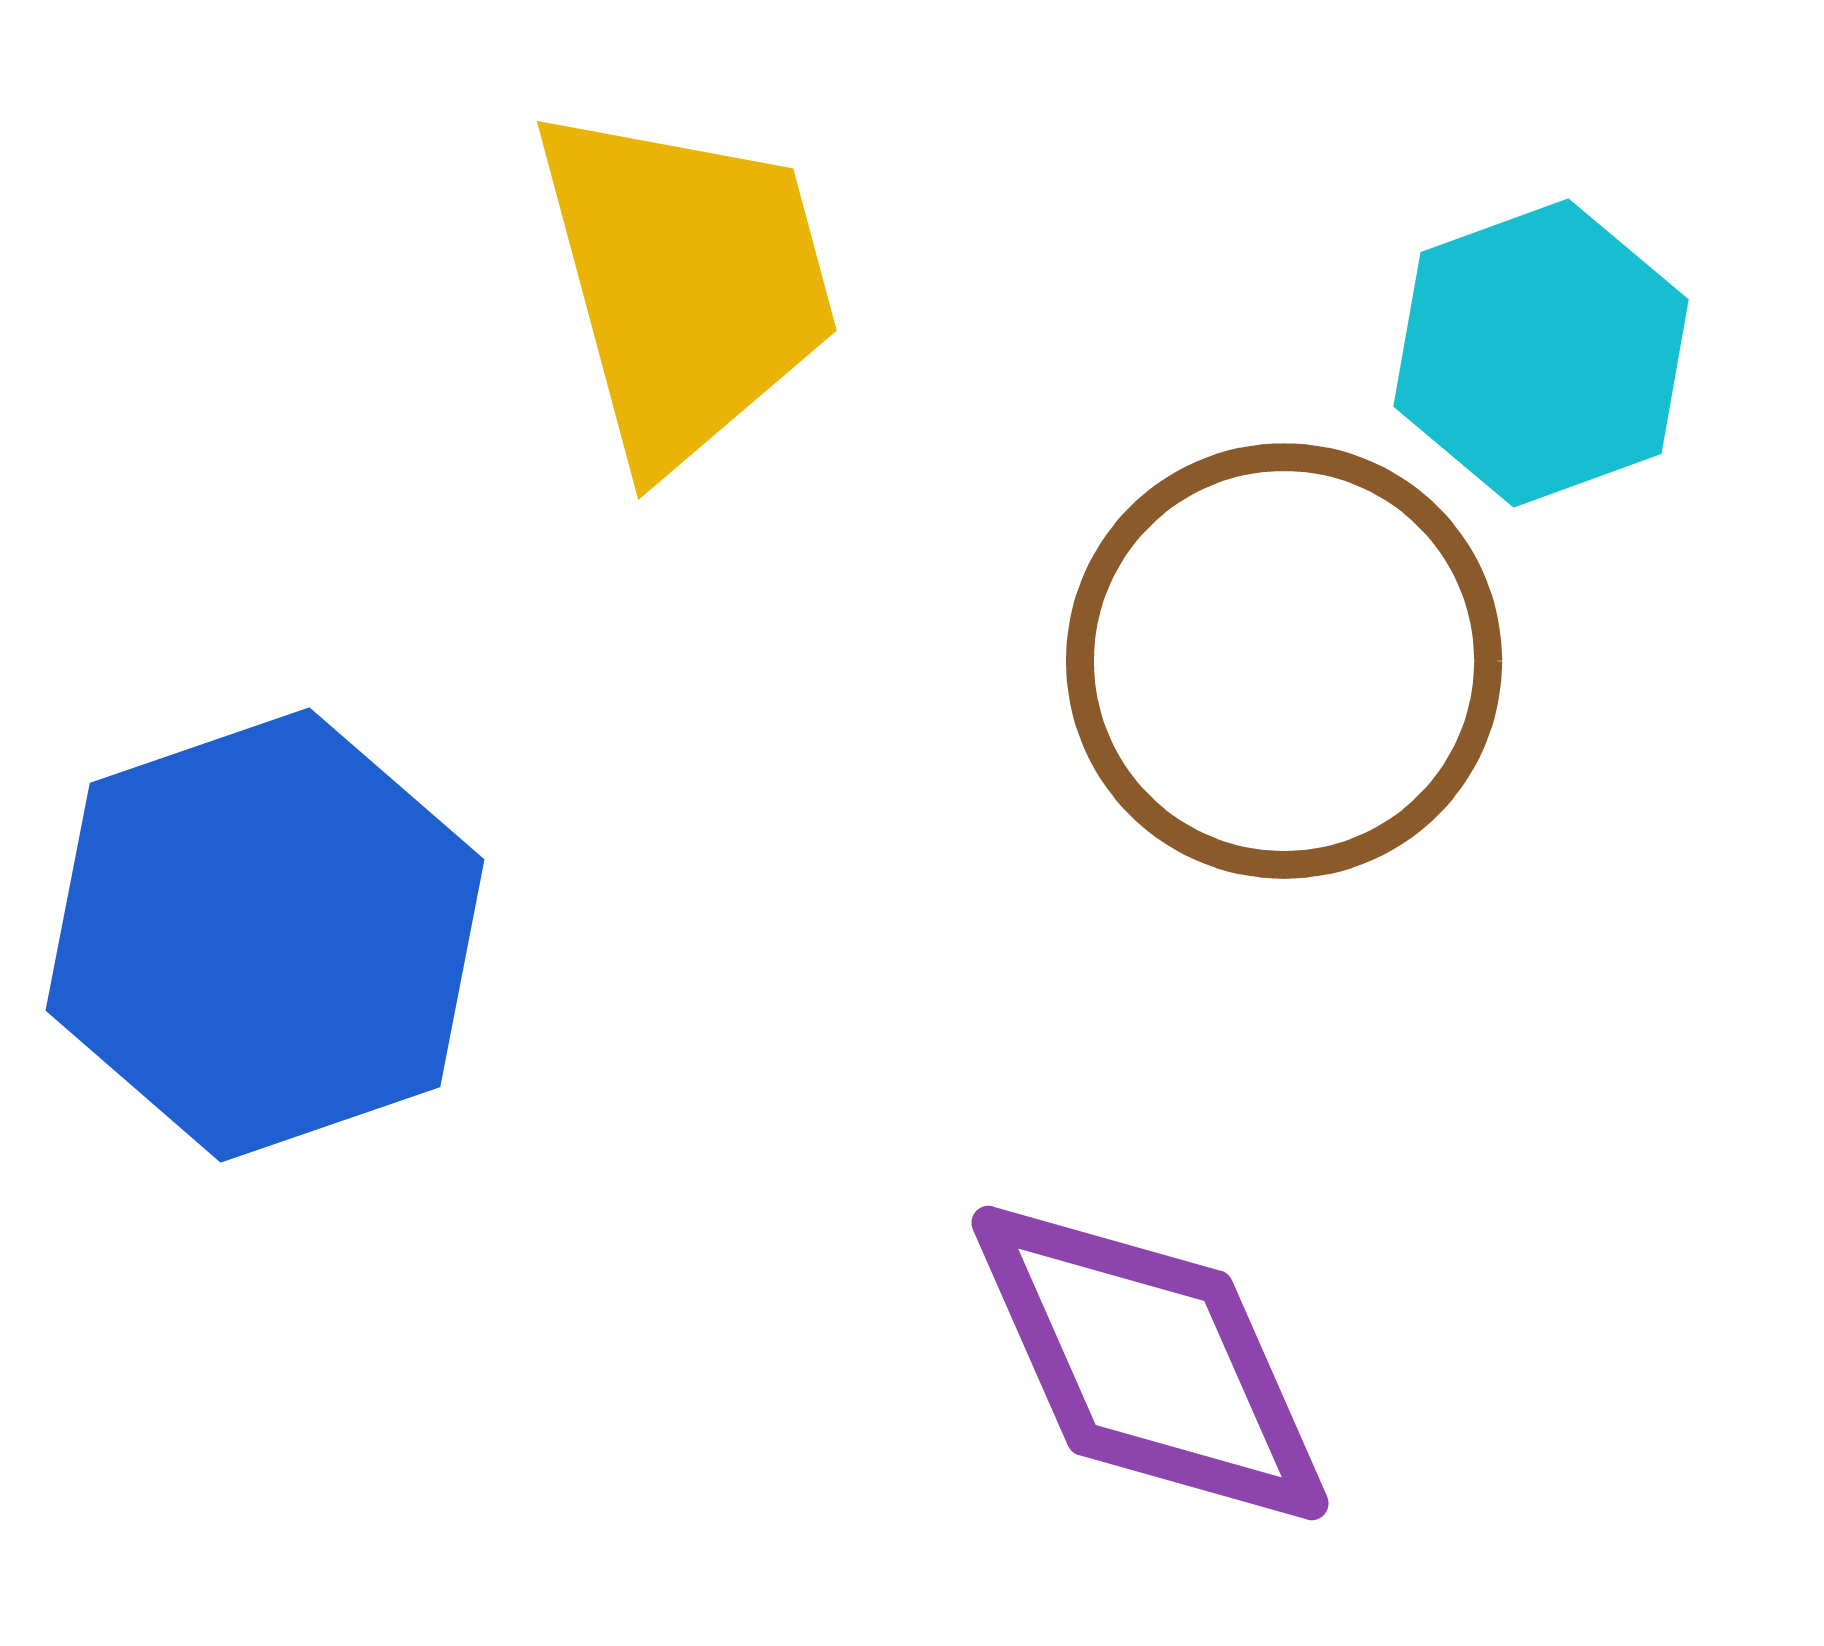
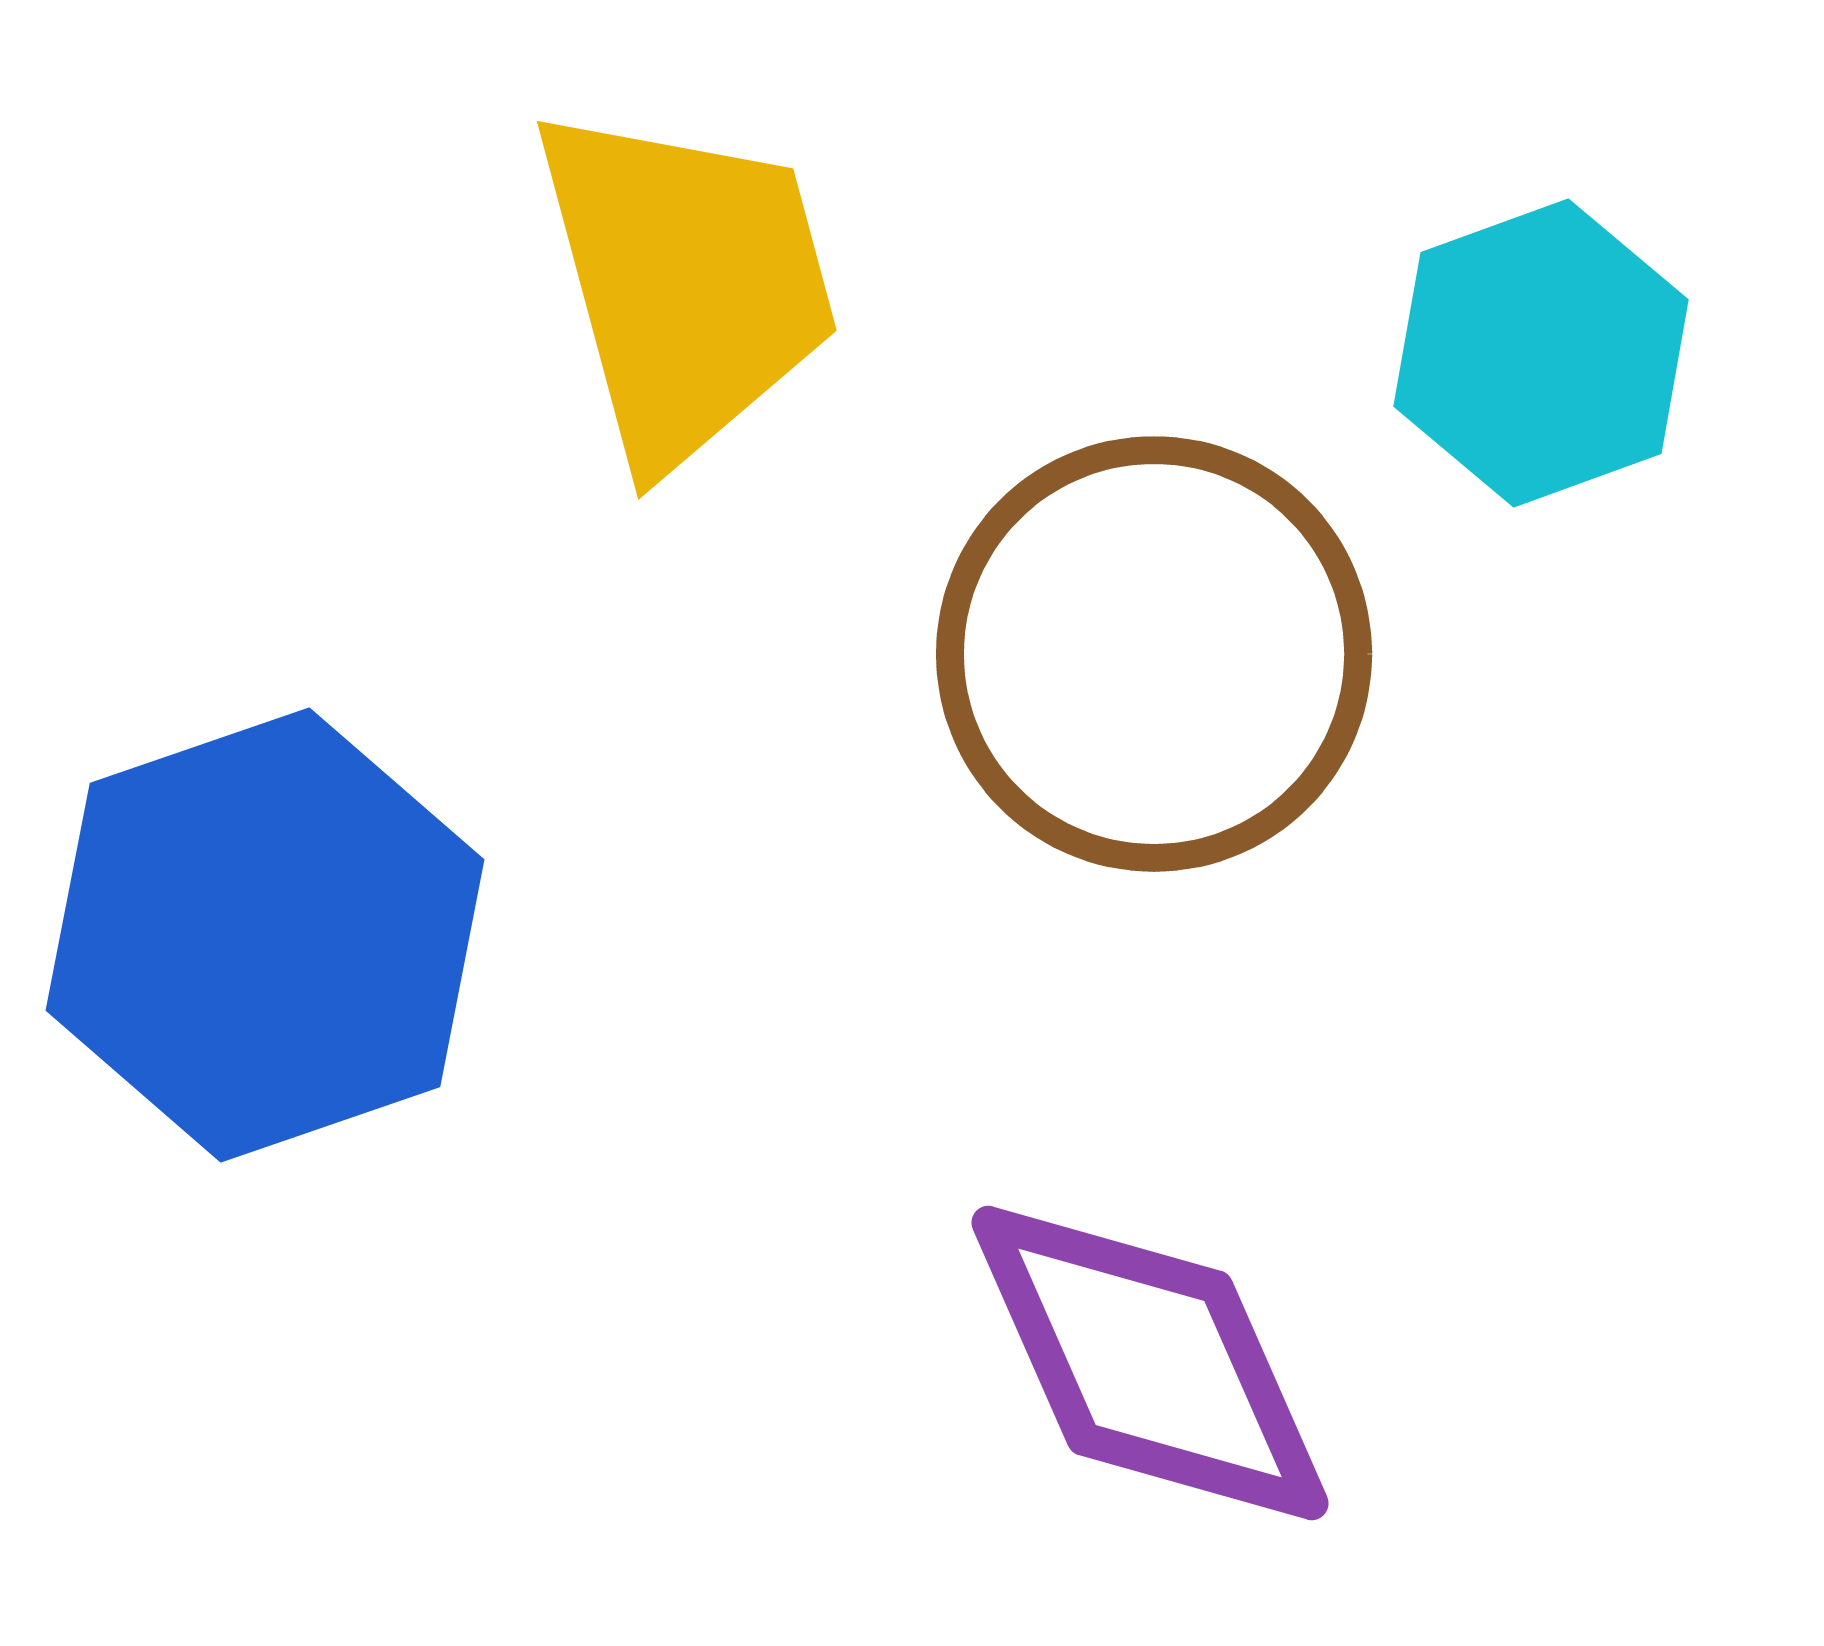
brown circle: moved 130 px left, 7 px up
